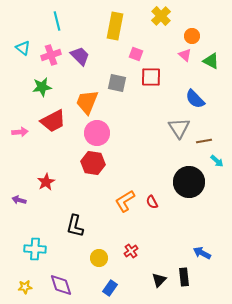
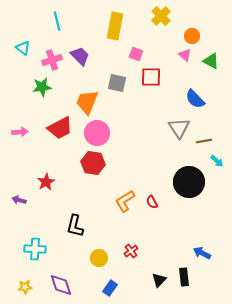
pink cross: moved 1 px right, 5 px down
red trapezoid: moved 7 px right, 7 px down
